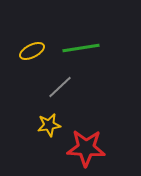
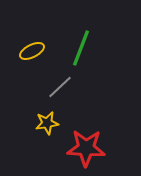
green line: rotated 60 degrees counterclockwise
yellow star: moved 2 px left, 2 px up
